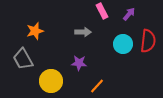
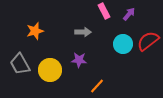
pink rectangle: moved 2 px right
red semicircle: rotated 135 degrees counterclockwise
gray trapezoid: moved 3 px left, 5 px down
purple star: moved 3 px up
yellow circle: moved 1 px left, 11 px up
